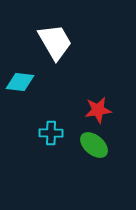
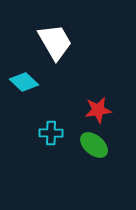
cyan diamond: moved 4 px right; rotated 36 degrees clockwise
